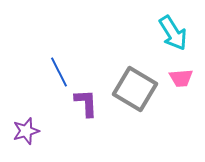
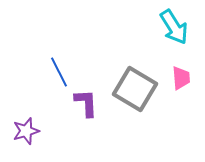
cyan arrow: moved 1 px right, 6 px up
pink trapezoid: rotated 90 degrees counterclockwise
